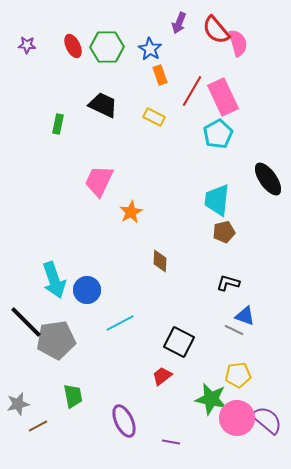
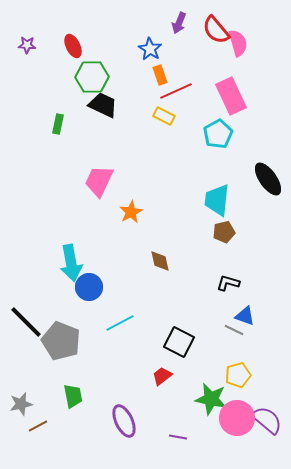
green hexagon: moved 15 px left, 30 px down
red line: moved 16 px left; rotated 36 degrees clockwise
pink rectangle: moved 8 px right, 1 px up
yellow rectangle: moved 10 px right, 1 px up
brown diamond: rotated 15 degrees counterclockwise
cyan arrow: moved 17 px right, 17 px up; rotated 9 degrees clockwise
blue circle: moved 2 px right, 3 px up
gray pentagon: moved 5 px right, 1 px down; rotated 30 degrees clockwise
yellow pentagon: rotated 10 degrees counterclockwise
gray star: moved 3 px right
purple line: moved 7 px right, 5 px up
